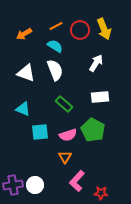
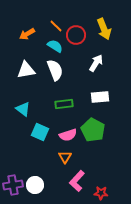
orange line: rotated 72 degrees clockwise
red circle: moved 4 px left, 5 px down
orange arrow: moved 3 px right
white triangle: moved 3 px up; rotated 30 degrees counterclockwise
green rectangle: rotated 48 degrees counterclockwise
cyan triangle: rotated 14 degrees clockwise
cyan square: rotated 30 degrees clockwise
